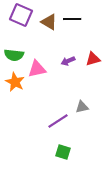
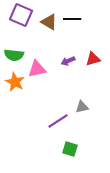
green square: moved 7 px right, 3 px up
